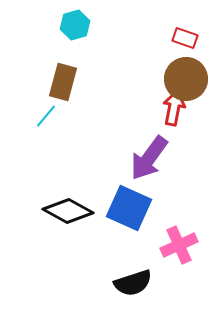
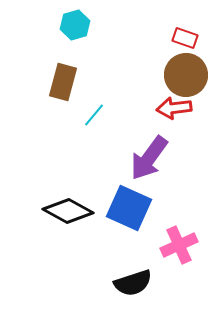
brown circle: moved 4 px up
red arrow: rotated 108 degrees counterclockwise
cyan line: moved 48 px right, 1 px up
